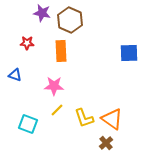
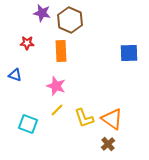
pink star: moved 2 px right; rotated 18 degrees clockwise
brown cross: moved 2 px right, 1 px down
